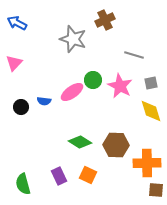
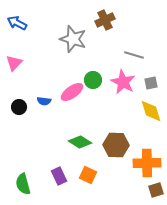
pink star: moved 3 px right, 4 px up
black circle: moved 2 px left
brown square: rotated 21 degrees counterclockwise
